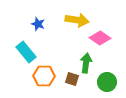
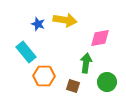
yellow arrow: moved 12 px left
pink diamond: rotated 45 degrees counterclockwise
brown square: moved 1 px right, 7 px down
